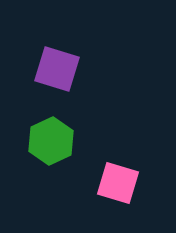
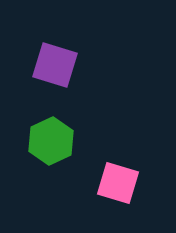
purple square: moved 2 px left, 4 px up
